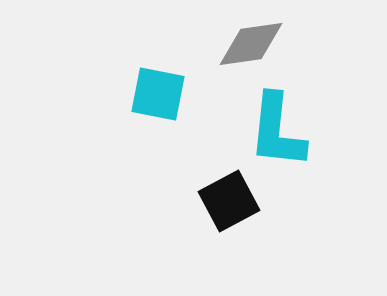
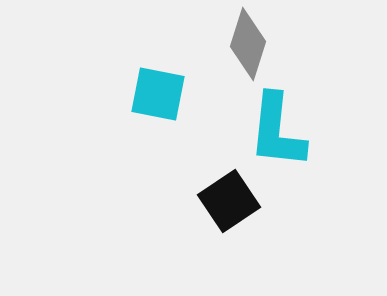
gray diamond: moved 3 px left; rotated 64 degrees counterclockwise
black square: rotated 6 degrees counterclockwise
